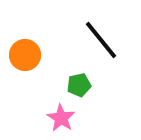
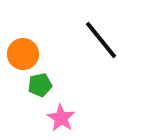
orange circle: moved 2 px left, 1 px up
green pentagon: moved 39 px left
